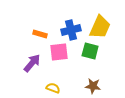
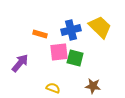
yellow trapezoid: rotated 70 degrees counterclockwise
green square: moved 15 px left, 7 px down
purple arrow: moved 12 px left
